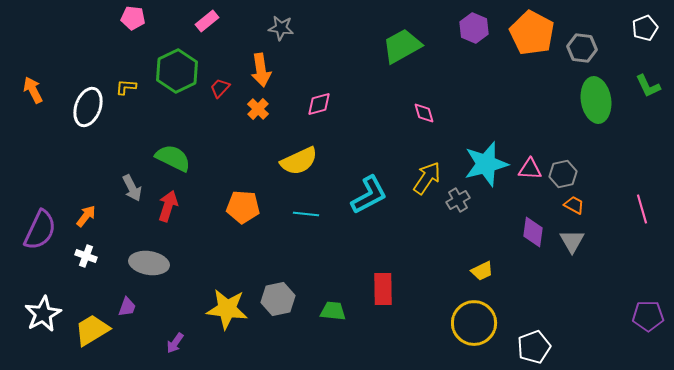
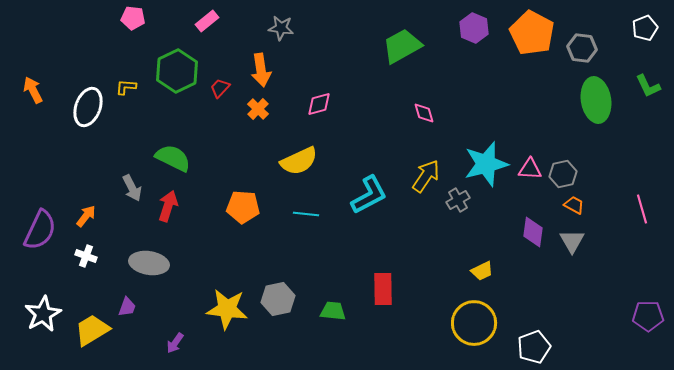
yellow arrow at (427, 178): moved 1 px left, 2 px up
